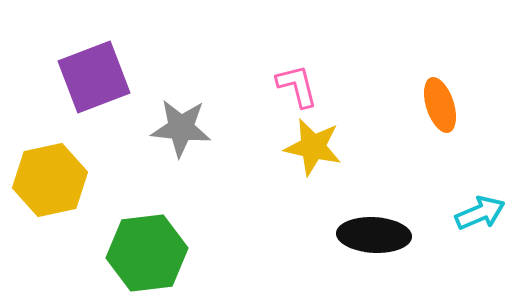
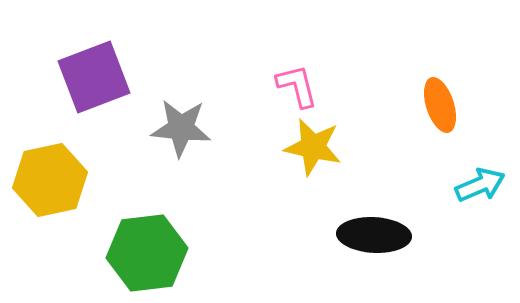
cyan arrow: moved 28 px up
